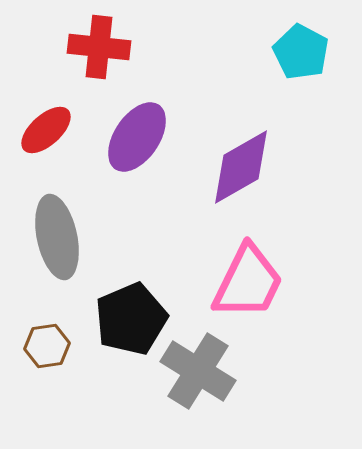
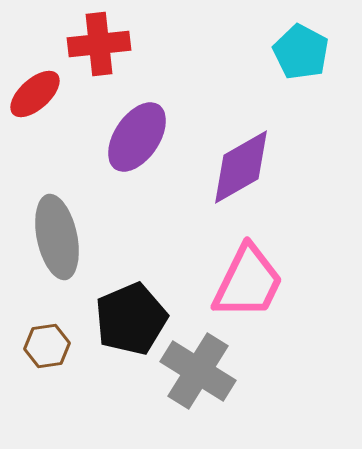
red cross: moved 3 px up; rotated 12 degrees counterclockwise
red ellipse: moved 11 px left, 36 px up
